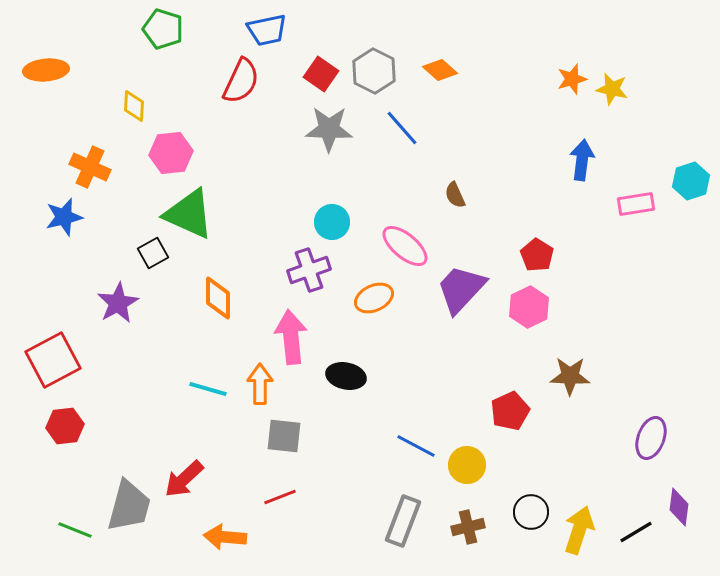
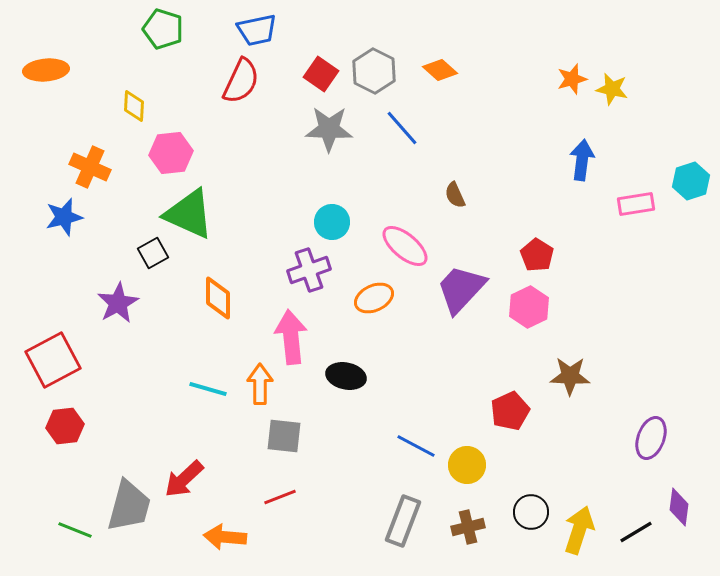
blue trapezoid at (267, 30): moved 10 px left
